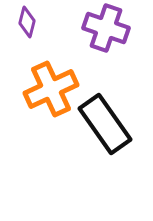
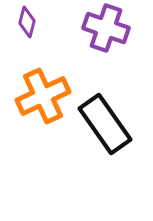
orange cross: moved 8 px left, 7 px down
